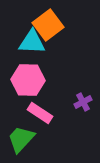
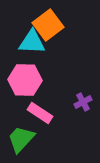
pink hexagon: moved 3 px left
